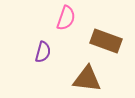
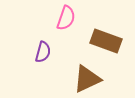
brown triangle: rotated 32 degrees counterclockwise
